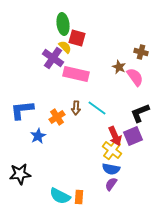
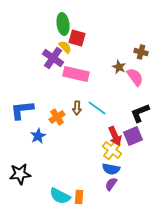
brown arrow: moved 1 px right
